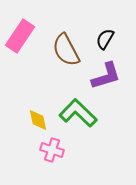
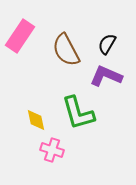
black semicircle: moved 2 px right, 5 px down
purple L-shape: rotated 140 degrees counterclockwise
green L-shape: rotated 150 degrees counterclockwise
yellow diamond: moved 2 px left
